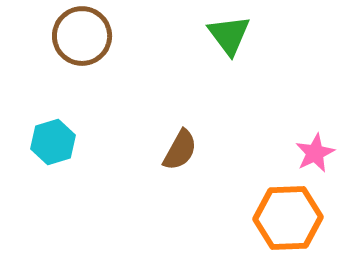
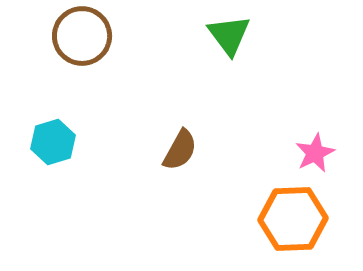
orange hexagon: moved 5 px right, 1 px down
